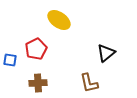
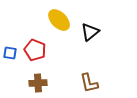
yellow ellipse: rotated 10 degrees clockwise
red pentagon: moved 1 px left, 1 px down; rotated 25 degrees counterclockwise
black triangle: moved 16 px left, 21 px up
blue square: moved 7 px up
